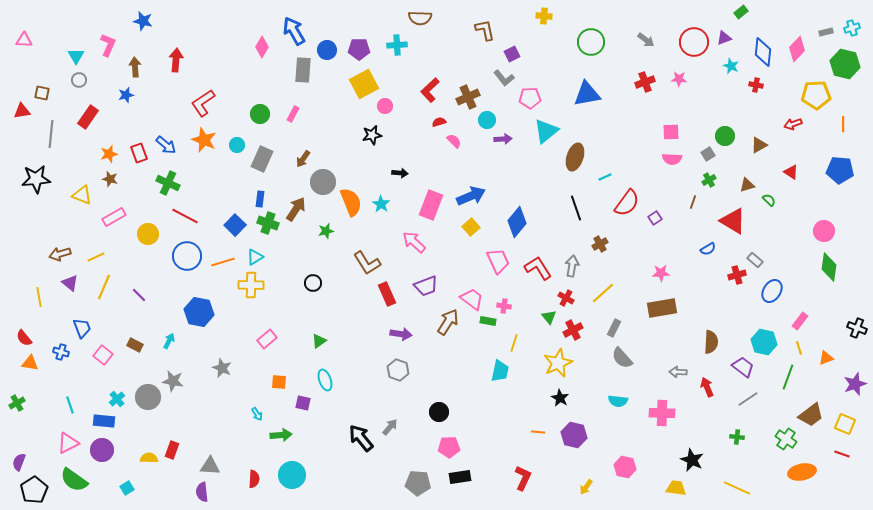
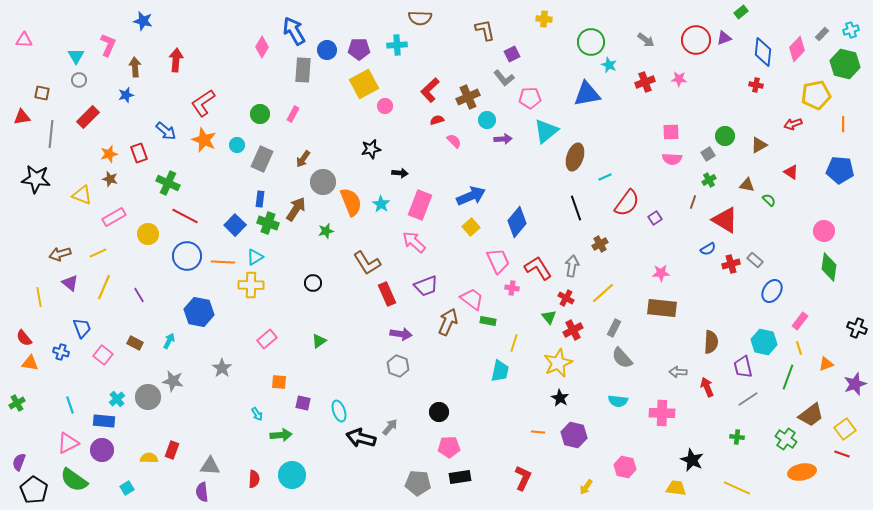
yellow cross at (544, 16): moved 3 px down
cyan cross at (852, 28): moved 1 px left, 2 px down
gray rectangle at (826, 32): moved 4 px left, 2 px down; rotated 32 degrees counterclockwise
red circle at (694, 42): moved 2 px right, 2 px up
cyan star at (731, 66): moved 122 px left, 1 px up
yellow pentagon at (816, 95): rotated 8 degrees counterclockwise
red triangle at (22, 111): moved 6 px down
red rectangle at (88, 117): rotated 10 degrees clockwise
red semicircle at (439, 122): moved 2 px left, 2 px up
black star at (372, 135): moved 1 px left, 14 px down
blue arrow at (166, 145): moved 14 px up
black star at (36, 179): rotated 12 degrees clockwise
brown triangle at (747, 185): rotated 28 degrees clockwise
pink rectangle at (431, 205): moved 11 px left
red triangle at (733, 221): moved 8 px left, 1 px up
yellow line at (96, 257): moved 2 px right, 4 px up
orange line at (223, 262): rotated 20 degrees clockwise
red cross at (737, 275): moved 6 px left, 11 px up
purple line at (139, 295): rotated 14 degrees clockwise
pink cross at (504, 306): moved 8 px right, 18 px up
brown rectangle at (662, 308): rotated 16 degrees clockwise
brown arrow at (448, 322): rotated 8 degrees counterclockwise
brown rectangle at (135, 345): moved 2 px up
orange triangle at (826, 358): moved 6 px down
purple trapezoid at (743, 367): rotated 140 degrees counterclockwise
gray star at (222, 368): rotated 12 degrees clockwise
gray hexagon at (398, 370): moved 4 px up
cyan ellipse at (325, 380): moved 14 px right, 31 px down
yellow square at (845, 424): moved 5 px down; rotated 30 degrees clockwise
black arrow at (361, 438): rotated 36 degrees counterclockwise
black pentagon at (34, 490): rotated 8 degrees counterclockwise
